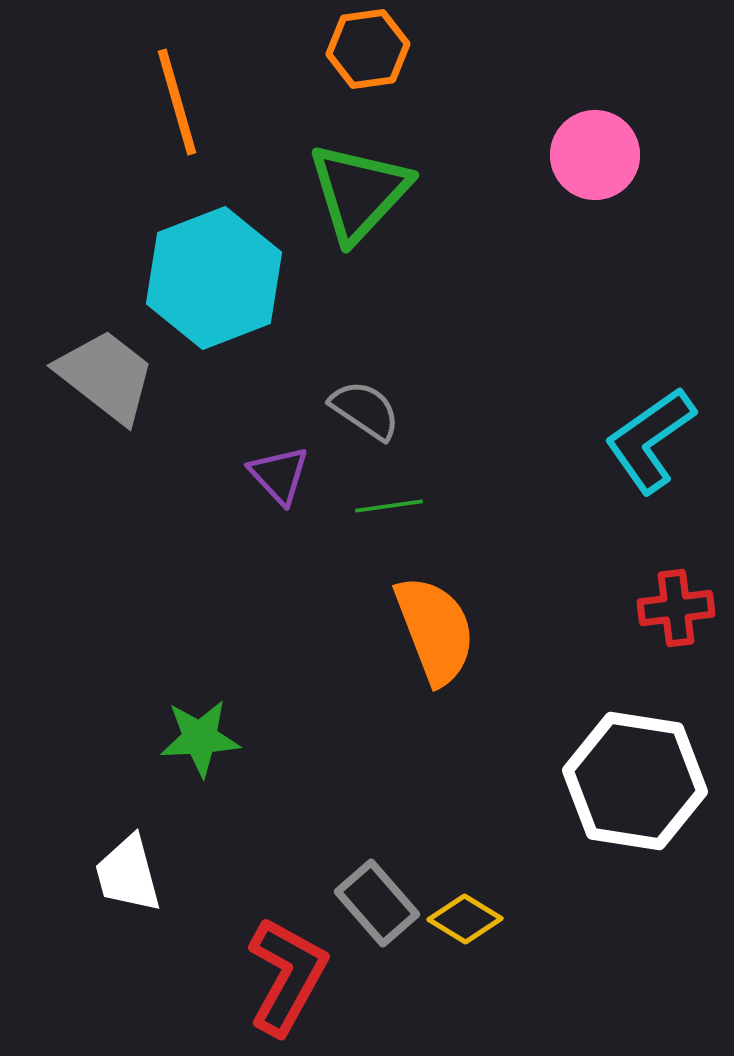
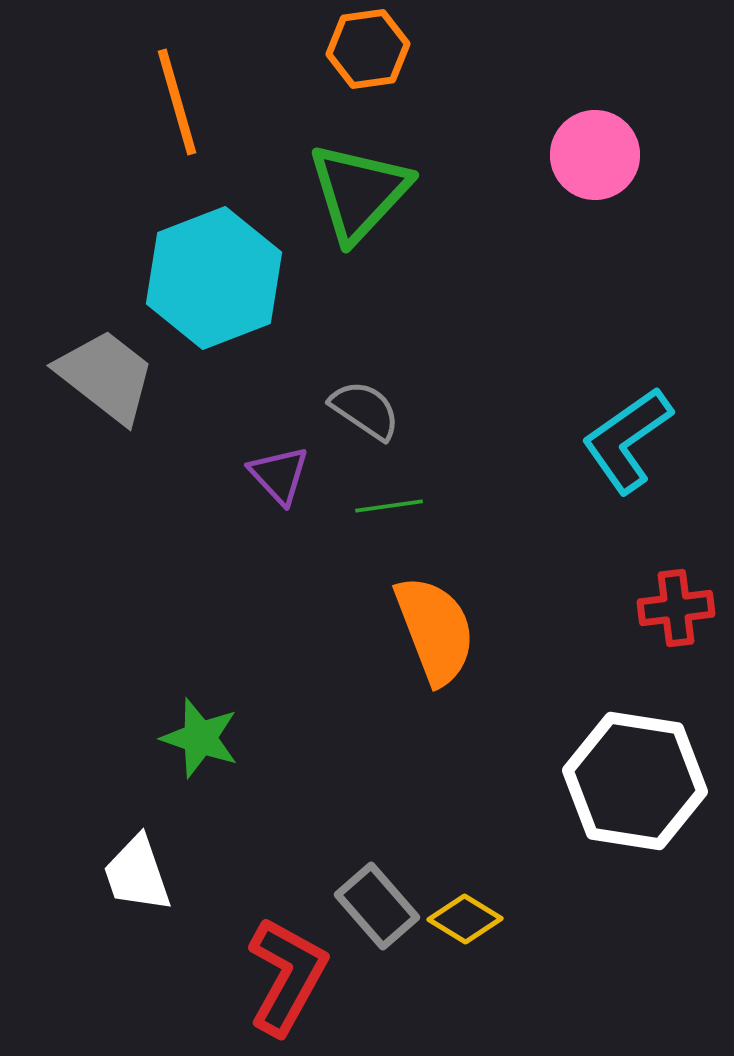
cyan L-shape: moved 23 px left
green star: rotated 22 degrees clockwise
white trapezoid: moved 9 px right; rotated 4 degrees counterclockwise
gray rectangle: moved 3 px down
